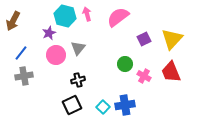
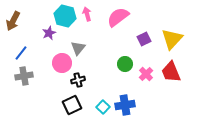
pink circle: moved 6 px right, 8 px down
pink cross: moved 2 px right, 2 px up; rotated 16 degrees clockwise
